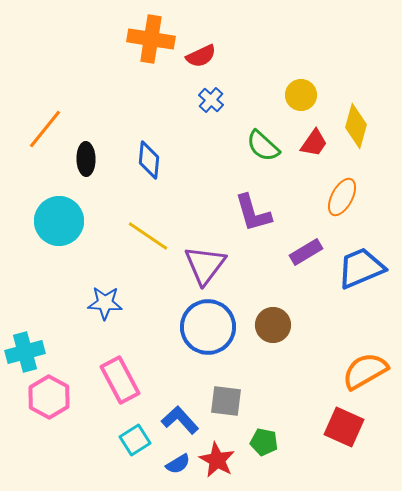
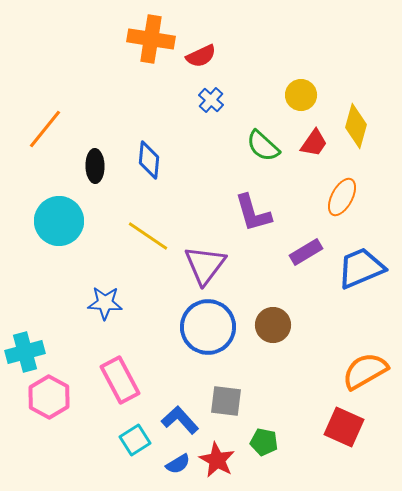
black ellipse: moved 9 px right, 7 px down
